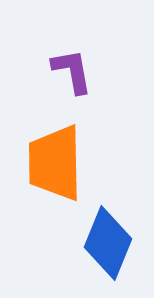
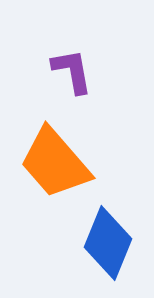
orange trapezoid: rotated 40 degrees counterclockwise
